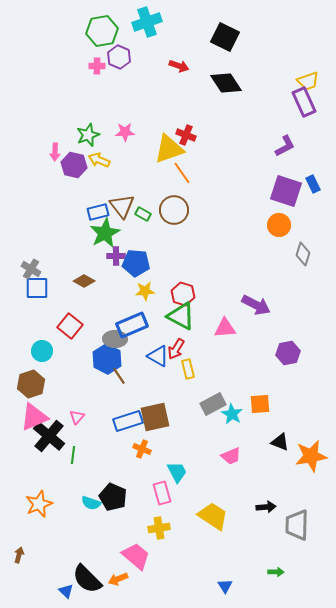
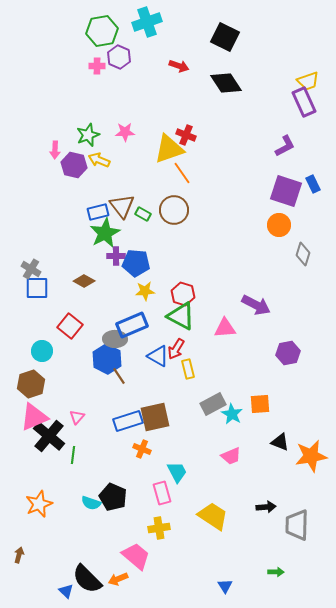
pink arrow at (55, 152): moved 2 px up
